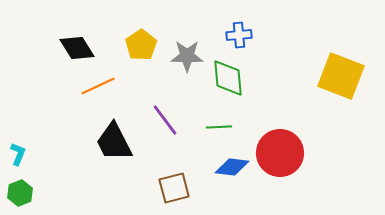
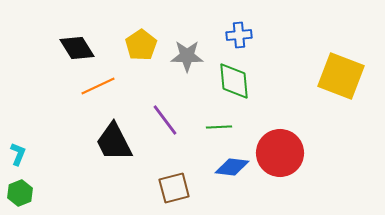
green diamond: moved 6 px right, 3 px down
